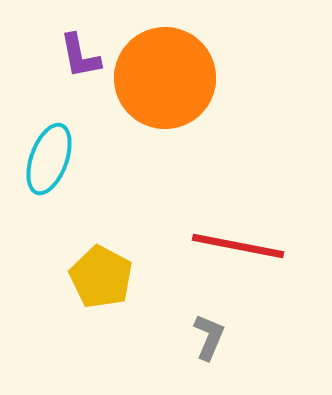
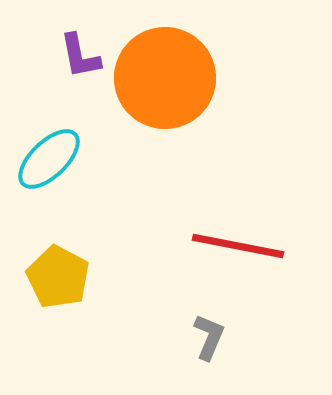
cyan ellipse: rotated 26 degrees clockwise
yellow pentagon: moved 43 px left
